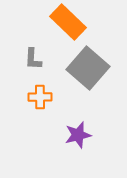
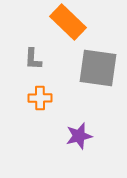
gray square: moved 10 px right; rotated 33 degrees counterclockwise
orange cross: moved 1 px down
purple star: moved 1 px right, 1 px down
